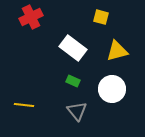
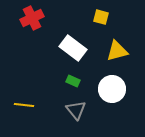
red cross: moved 1 px right, 1 px down
gray triangle: moved 1 px left, 1 px up
